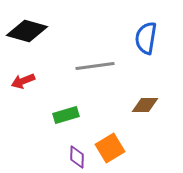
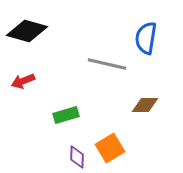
gray line: moved 12 px right, 2 px up; rotated 21 degrees clockwise
